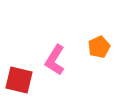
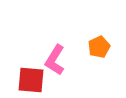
red square: moved 12 px right; rotated 8 degrees counterclockwise
